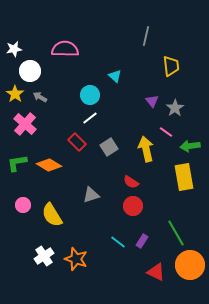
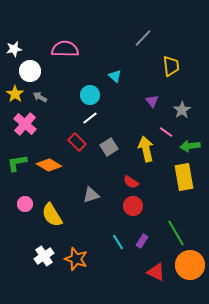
gray line: moved 3 px left, 2 px down; rotated 30 degrees clockwise
gray star: moved 7 px right, 2 px down
pink circle: moved 2 px right, 1 px up
cyan line: rotated 21 degrees clockwise
